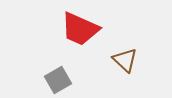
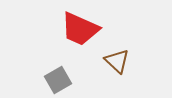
brown triangle: moved 8 px left, 1 px down
